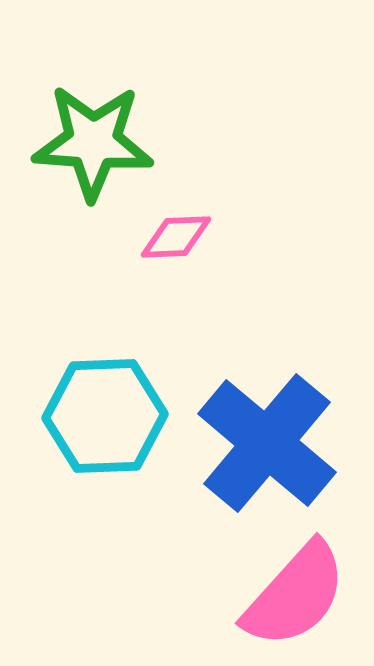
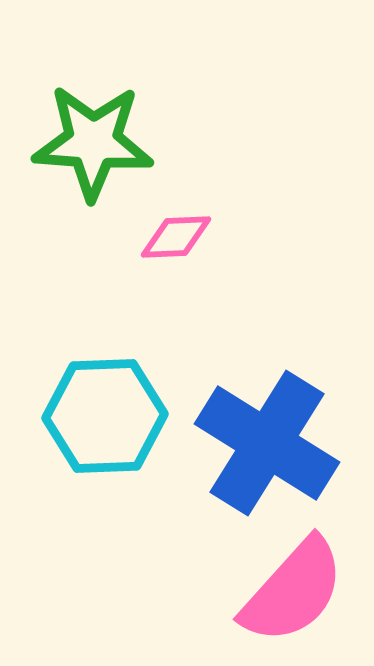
blue cross: rotated 8 degrees counterclockwise
pink semicircle: moved 2 px left, 4 px up
